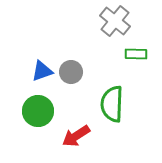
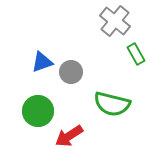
green rectangle: rotated 60 degrees clockwise
blue triangle: moved 9 px up
green semicircle: rotated 78 degrees counterclockwise
red arrow: moved 7 px left
